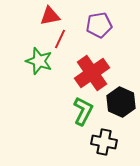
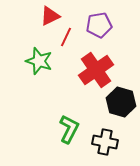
red triangle: rotated 15 degrees counterclockwise
red line: moved 6 px right, 2 px up
red cross: moved 4 px right, 3 px up
black hexagon: rotated 8 degrees counterclockwise
green L-shape: moved 14 px left, 18 px down
black cross: moved 1 px right
